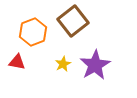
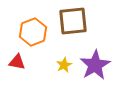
brown square: rotated 32 degrees clockwise
yellow star: moved 1 px right, 1 px down
